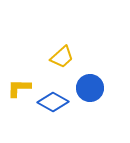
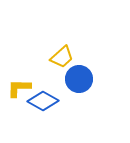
blue circle: moved 11 px left, 9 px up
blue diamond: moved 10 px left, 1 px up
